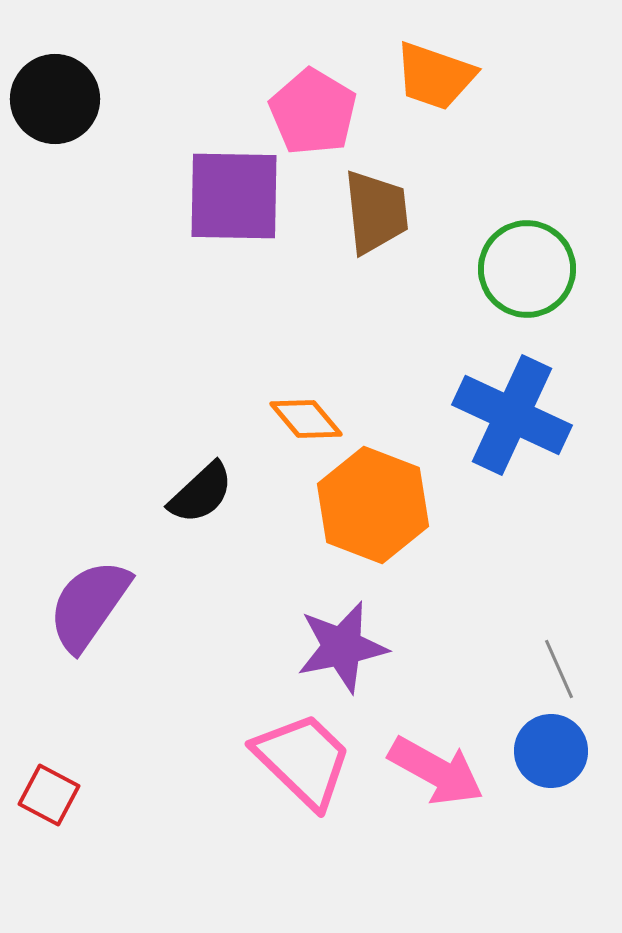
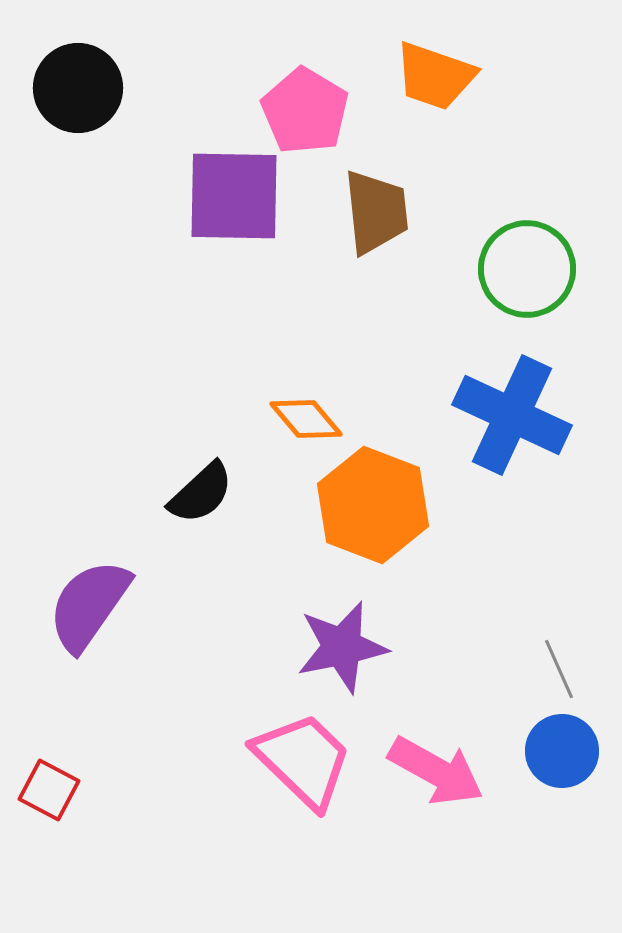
black circle: moved 23 px right, 11 px up
pink pentagon: moved 8 px left, 1 px up
blue circle: moved 11 px right
red square: moved 5 px up
